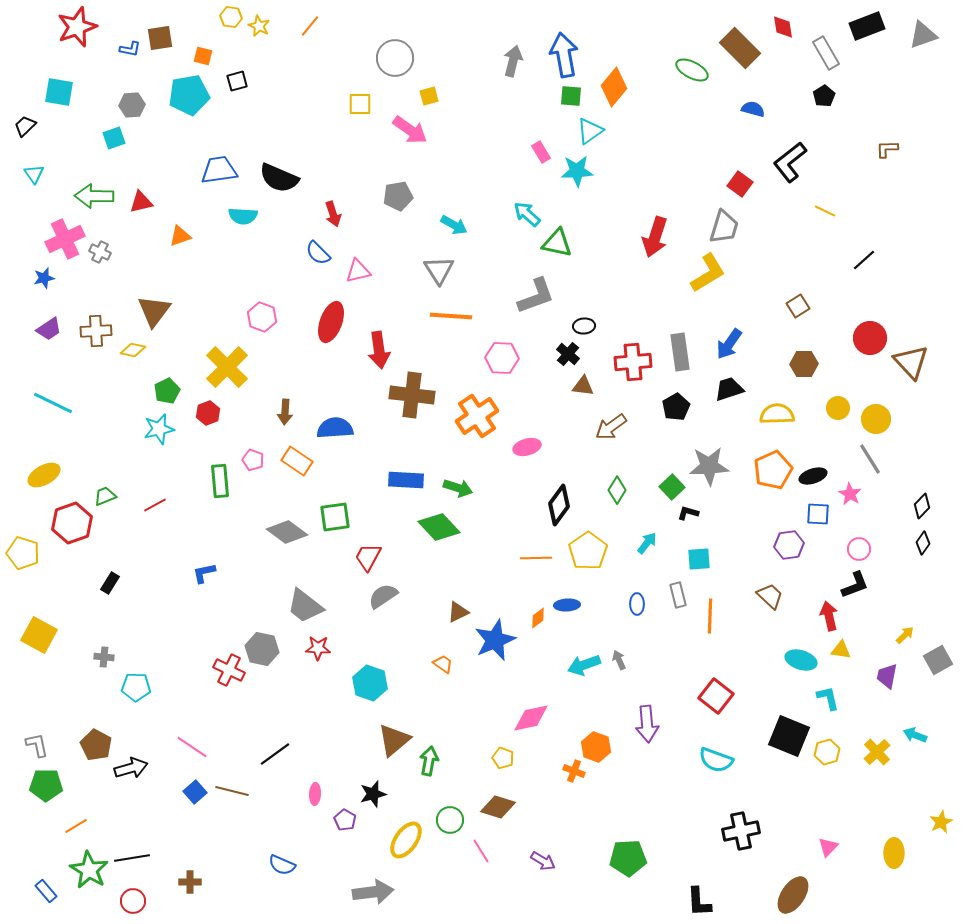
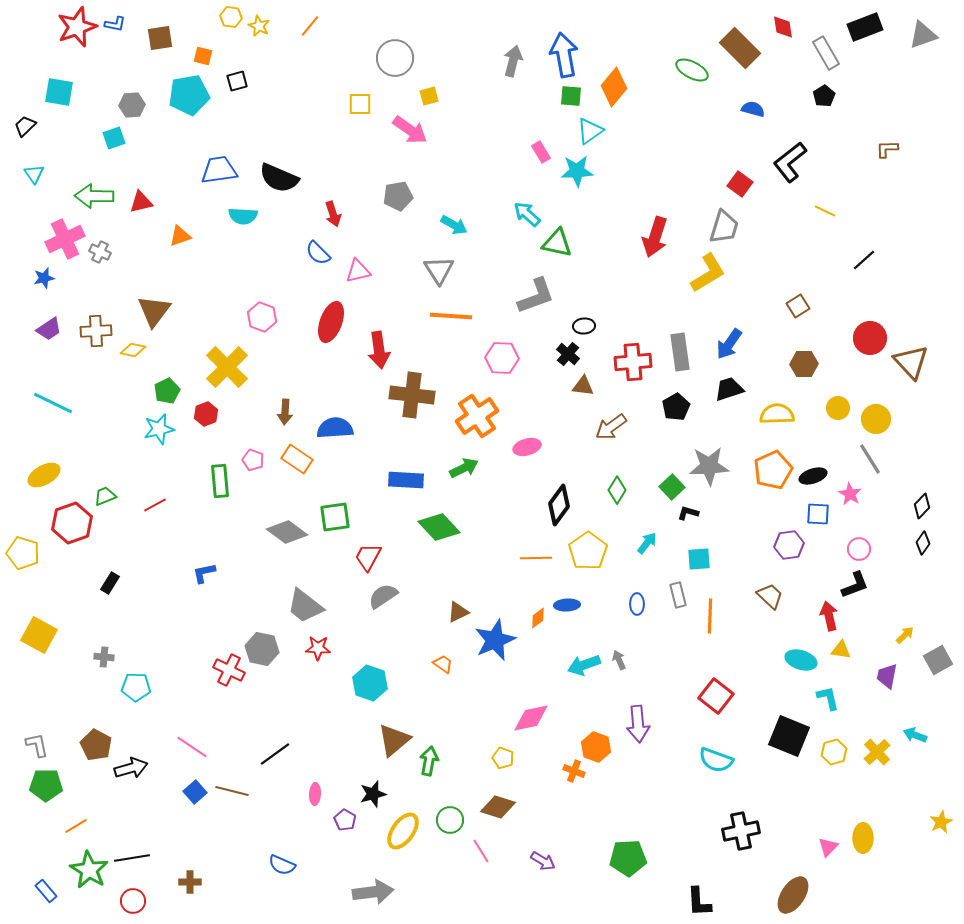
black rectangle at (867, 26): moved 2 px left, 1 px down
blue L-shape at (130, 49): moved 15 px left, 25 px up
red hexagon at (208, 413): moved 2 px left, 1 px down
orange rectangle at (297, 461): moved 2 px up
green arrow at (458, 488): moved 6 px right, 20 px up; rotated 44 degrees counterclockwise
purple arrow at (647, 724): moved 9 px left
yellow hexagon at (827, 752): moved 7 px right
yellow ellipse at (406, 840): moved 3 px left, 9 px up
yellow ellipse at (894, 853): moved 31 px left, 15 px up
